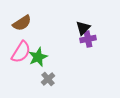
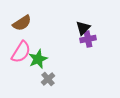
green star: moved 2 px down
